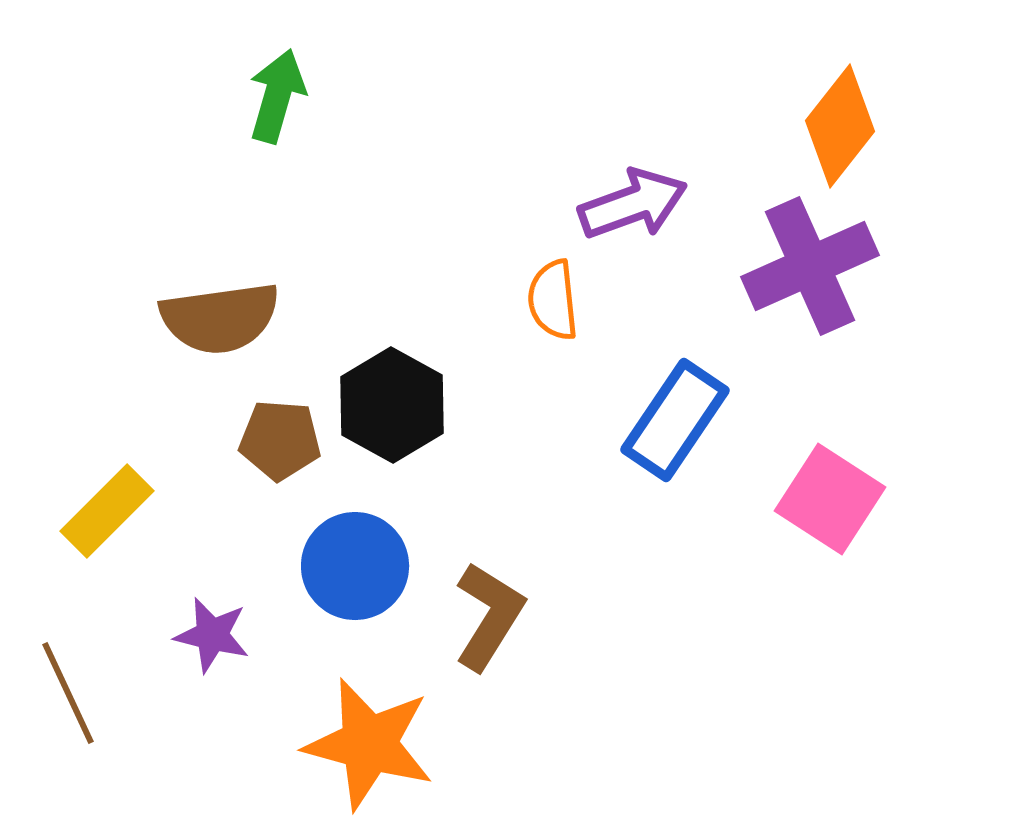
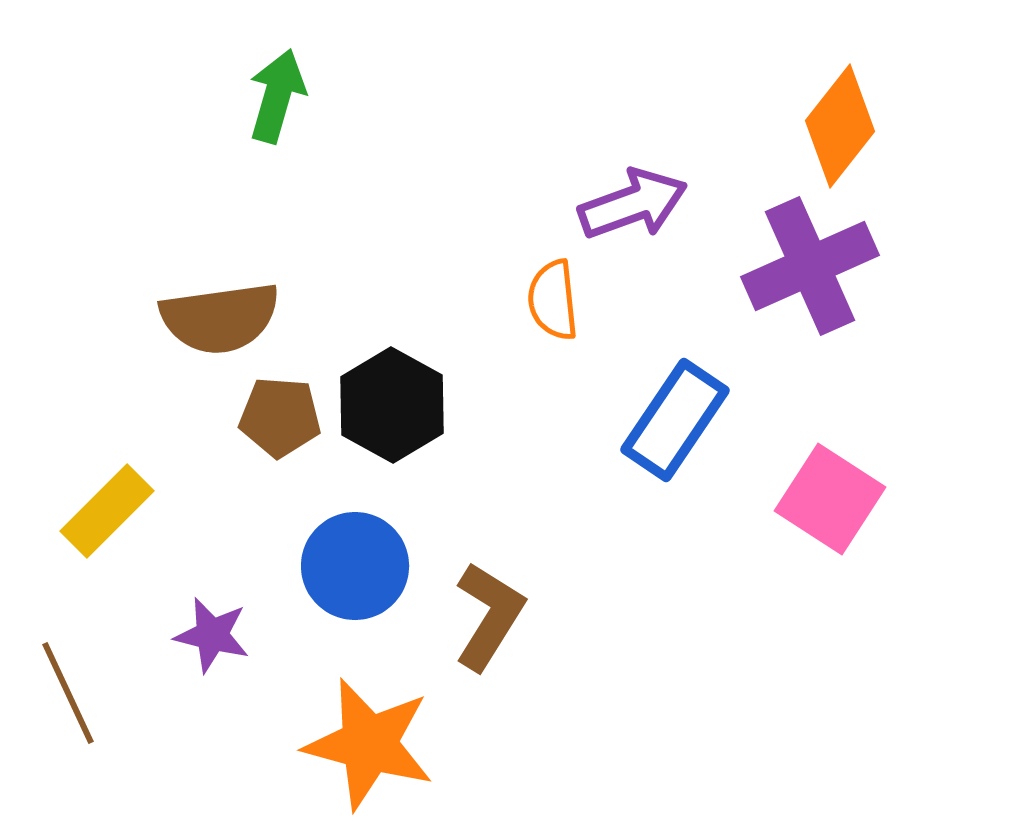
brown pentagon: moved 23 px up
